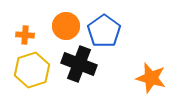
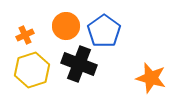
orange cross: rotated 30 degrees counterclockwise
